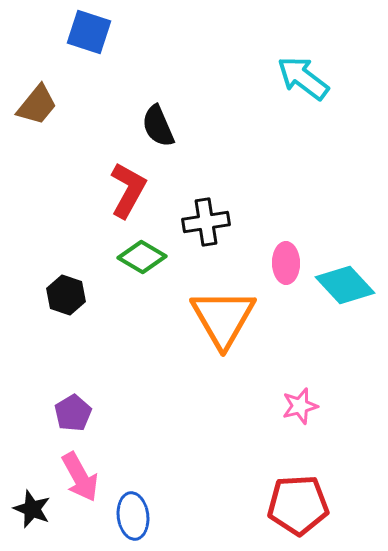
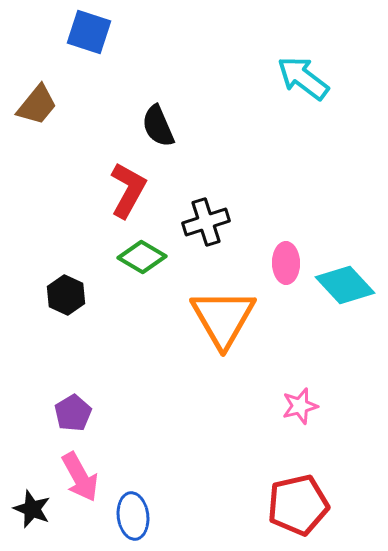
black cross: rotated 9 degrees counterclockwise
black hexagon: rotated 6 degrees clockwise
red pentagon: rotated 10 degrees counterclockwise
